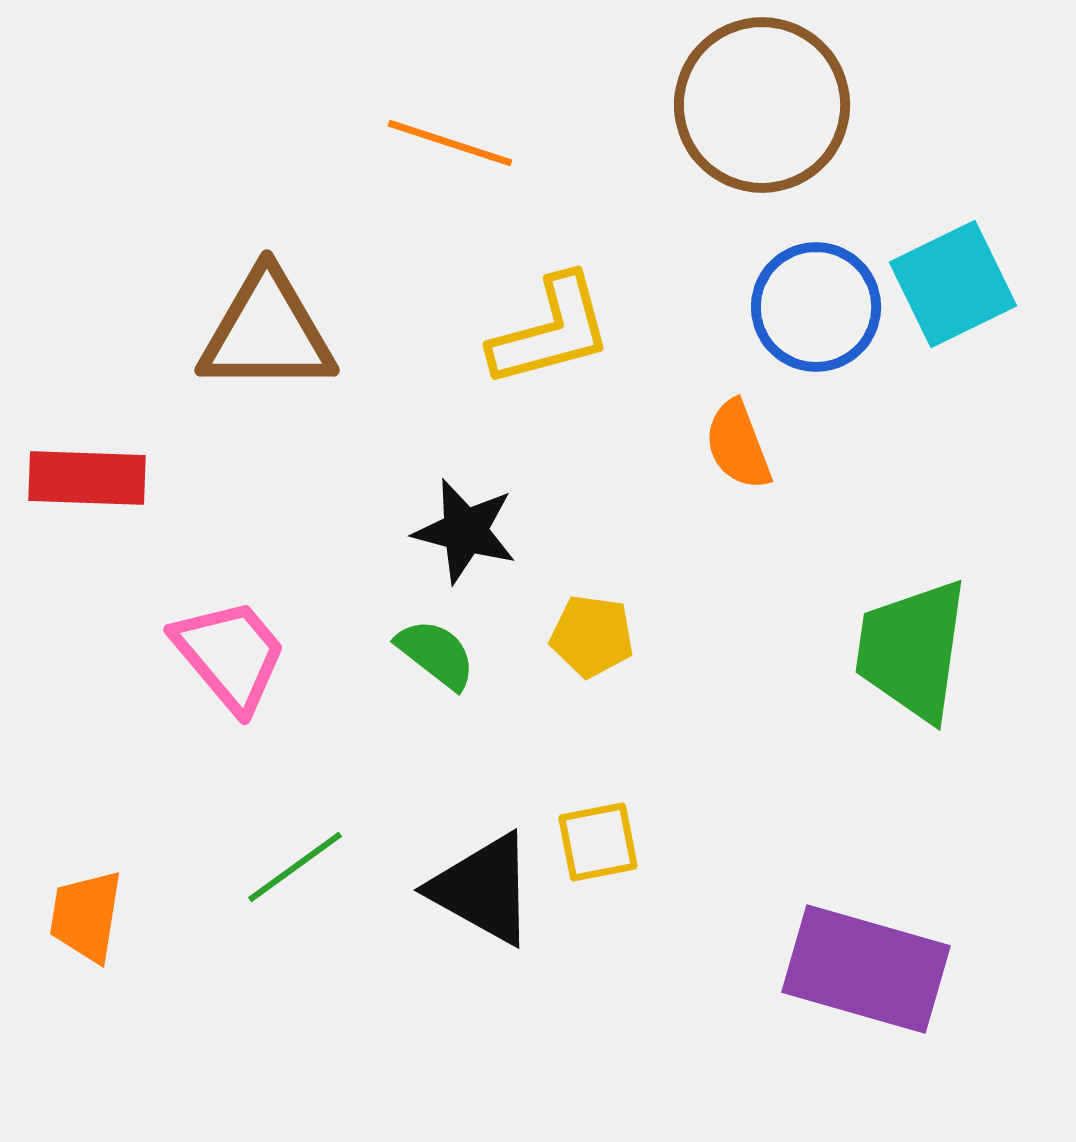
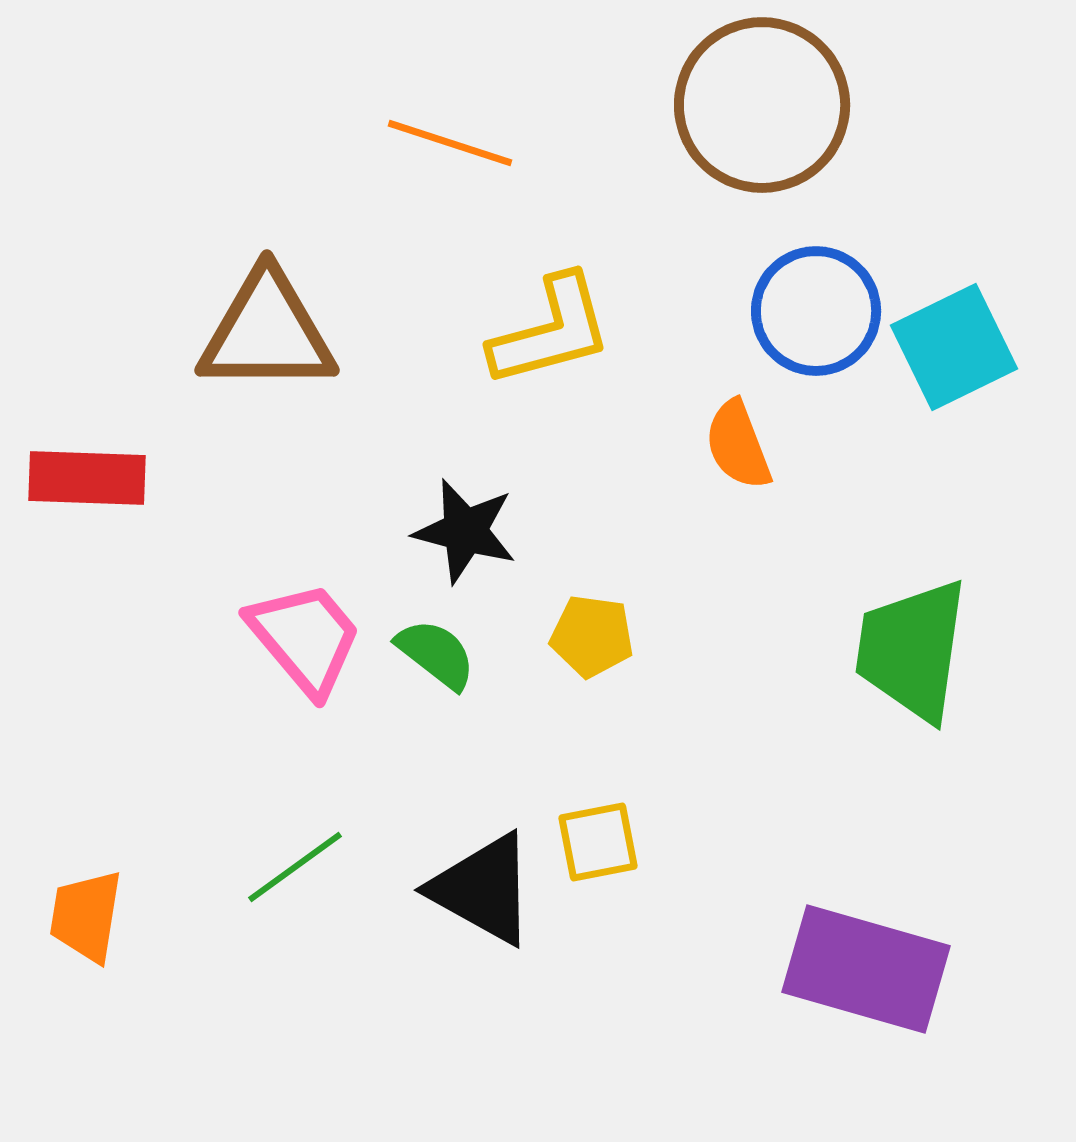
cyan square: moved 1 px right, 63 px down
blue circle: moved 4 px down
pink trapezoid: moved 75 px right, 17 px up
